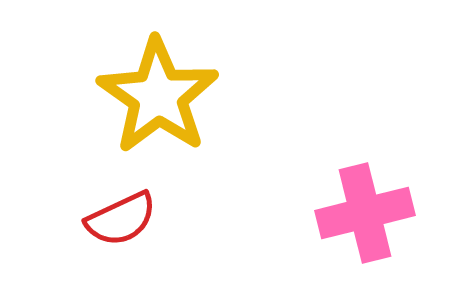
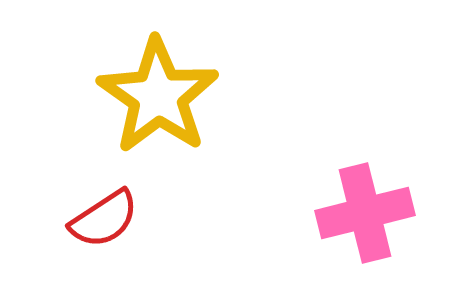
red semicircle: moved 17 px left; rotated 8 degrees counterclockwise
